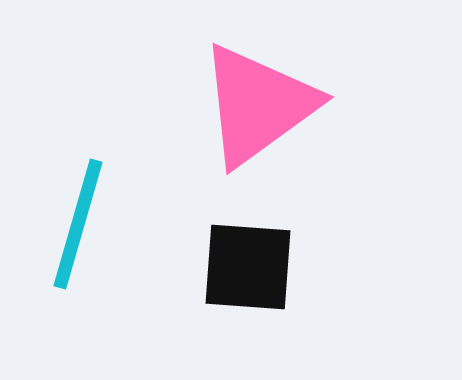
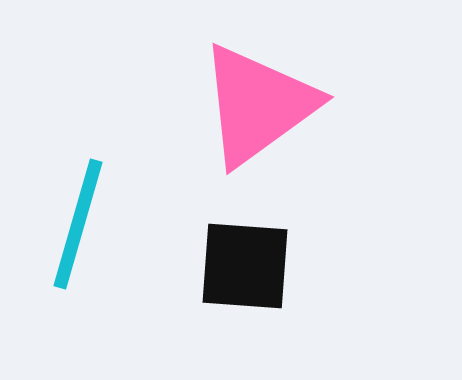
black square: moved 3 px left, 1 px up
